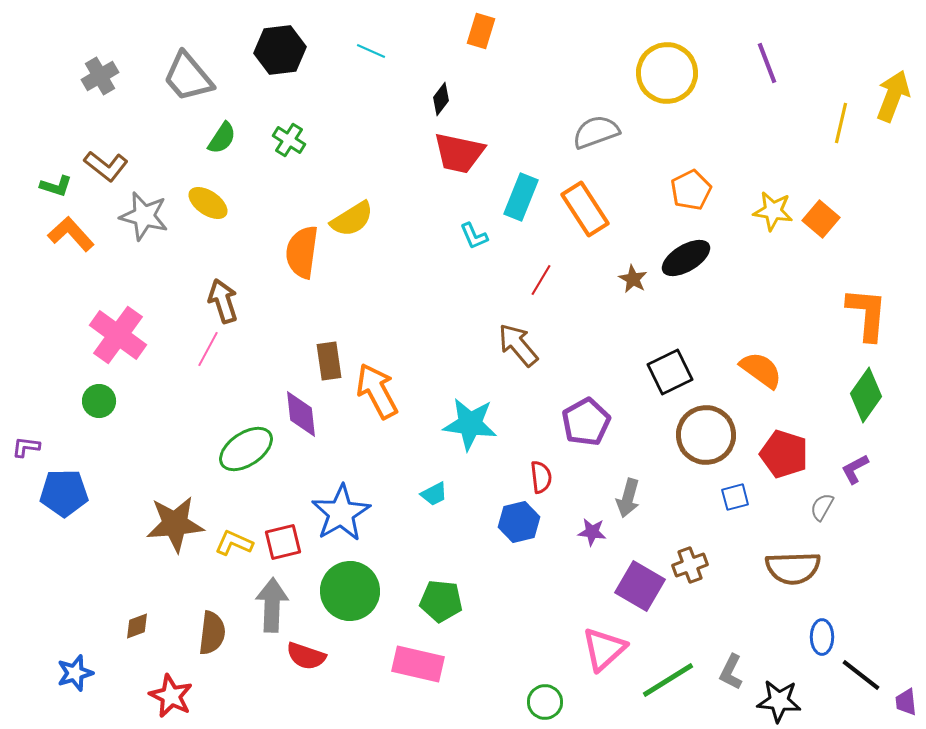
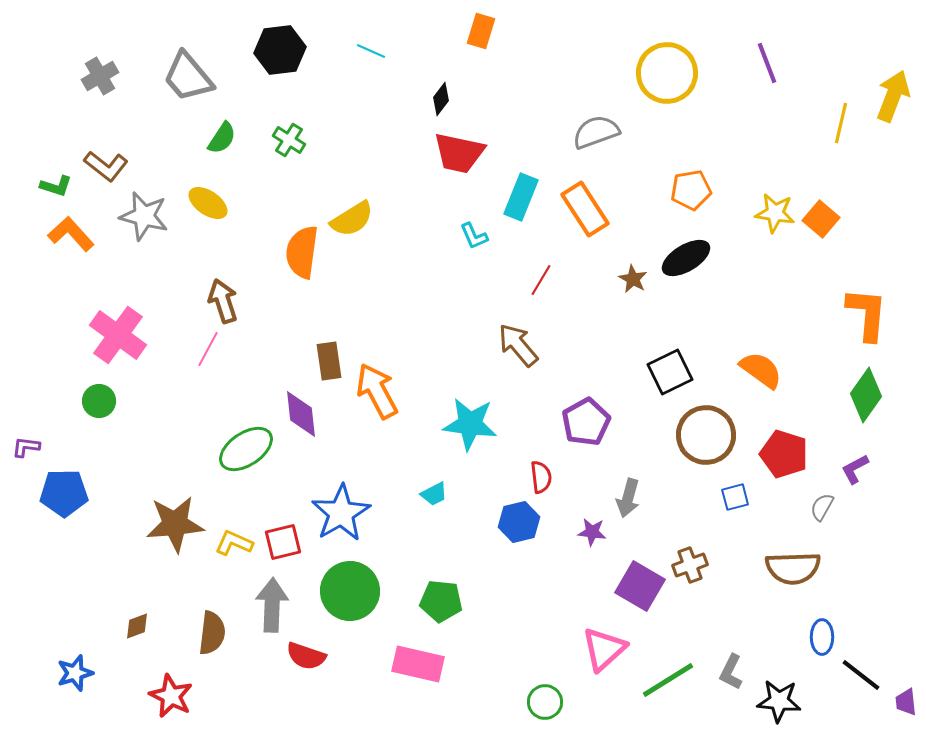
orange pentagon at (691, 190): rotated 18 degrees clockwise
yellow star at (773, 211): moved 2 px right, 2 px down
